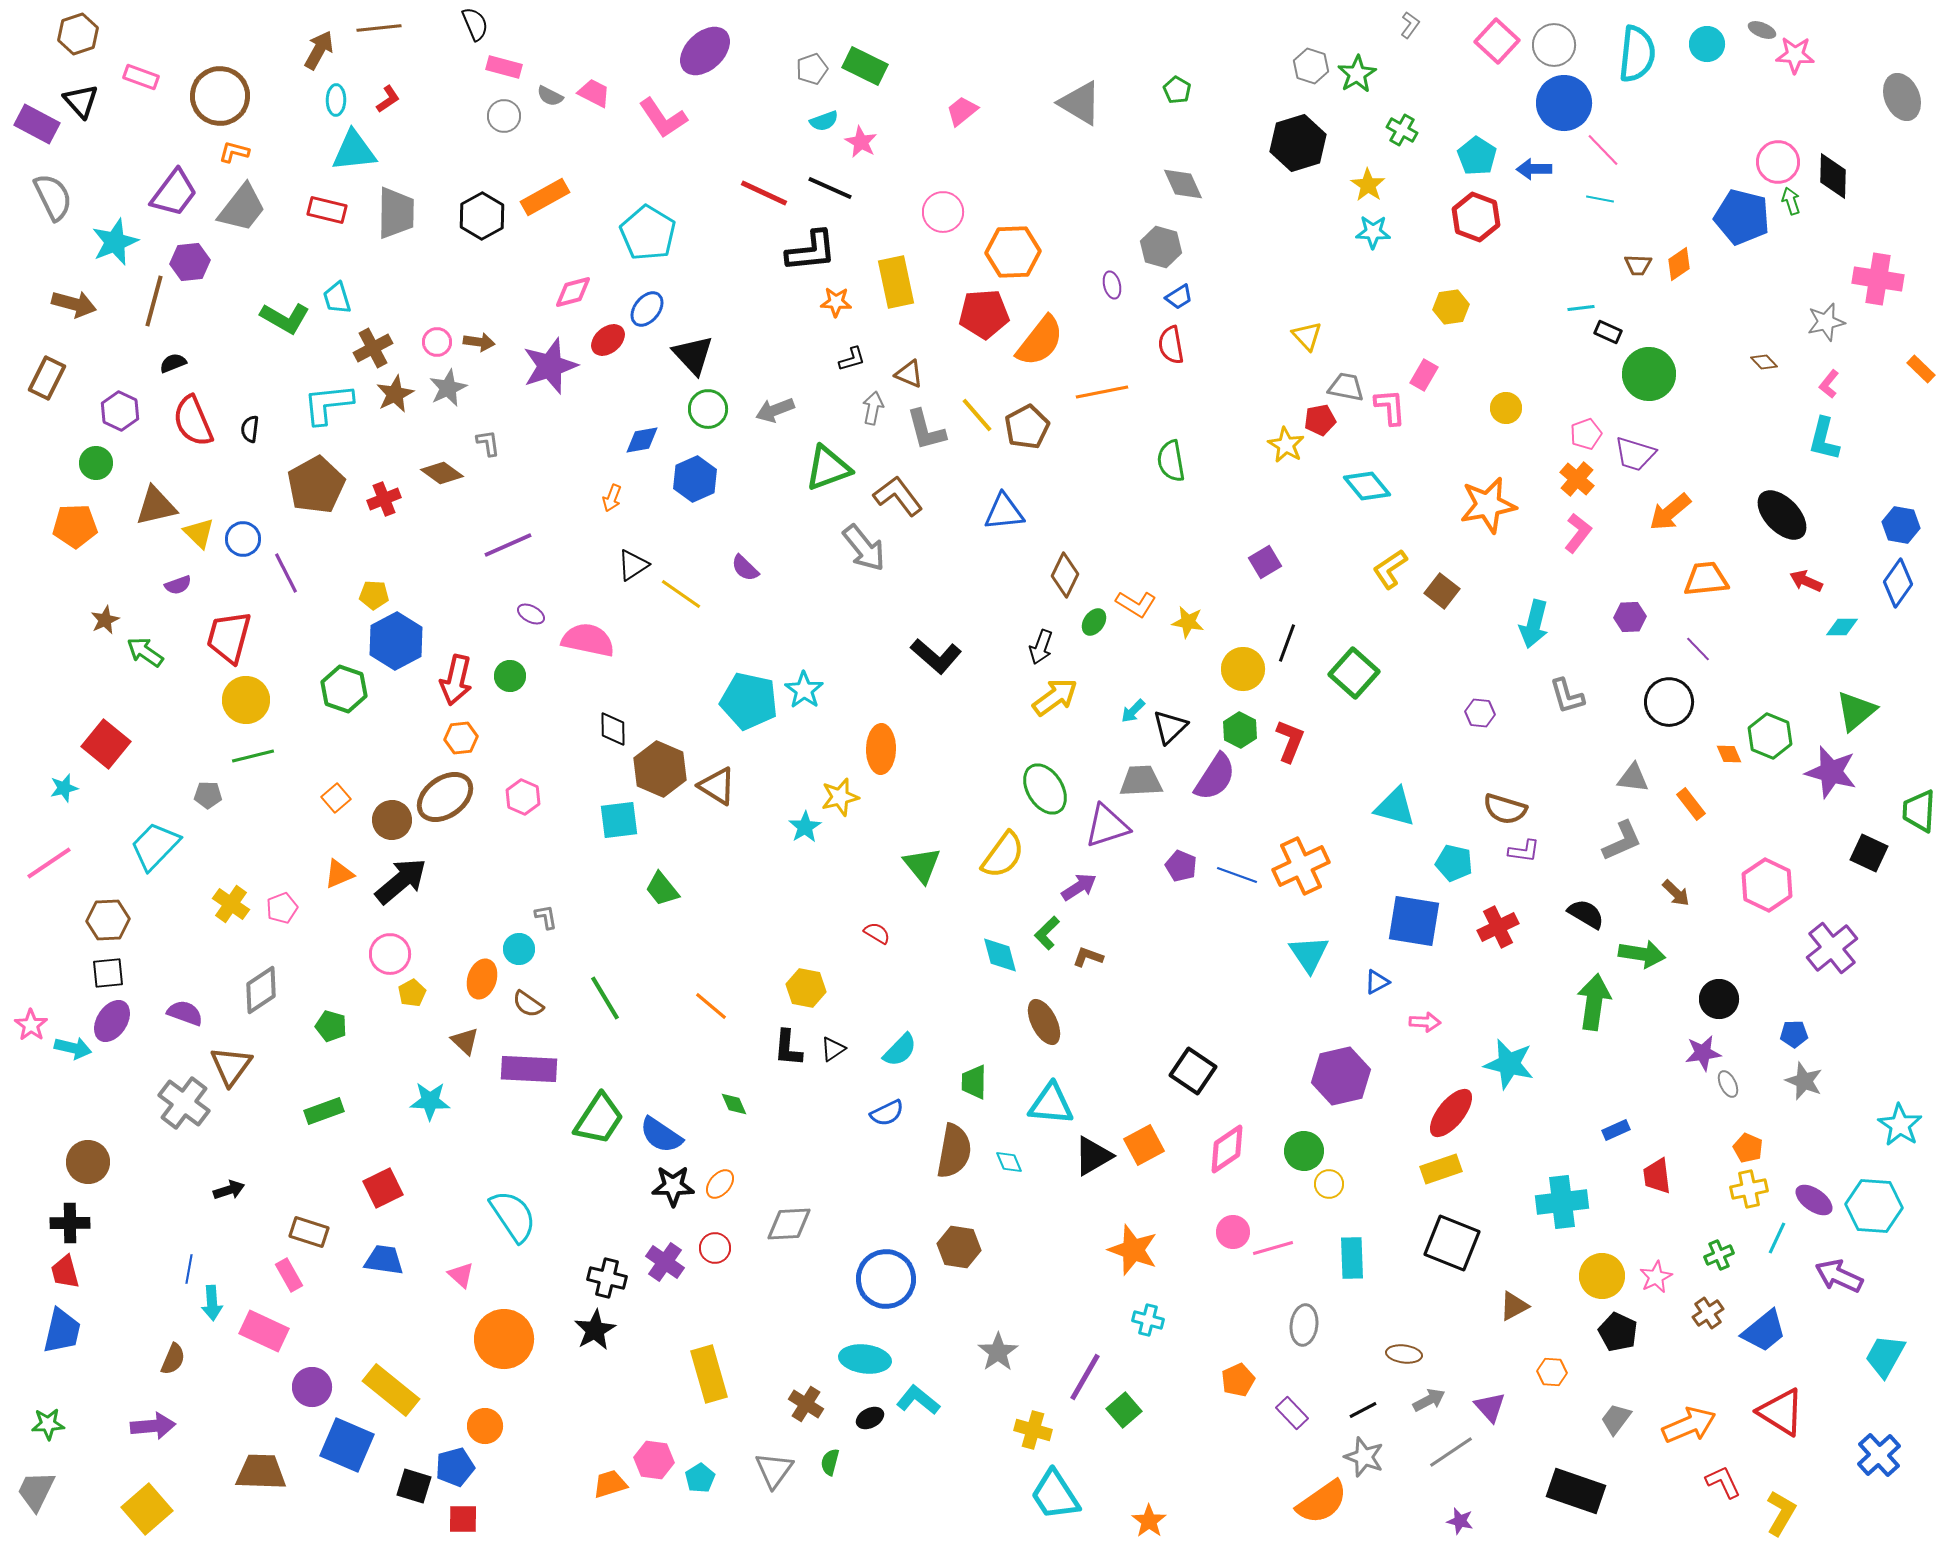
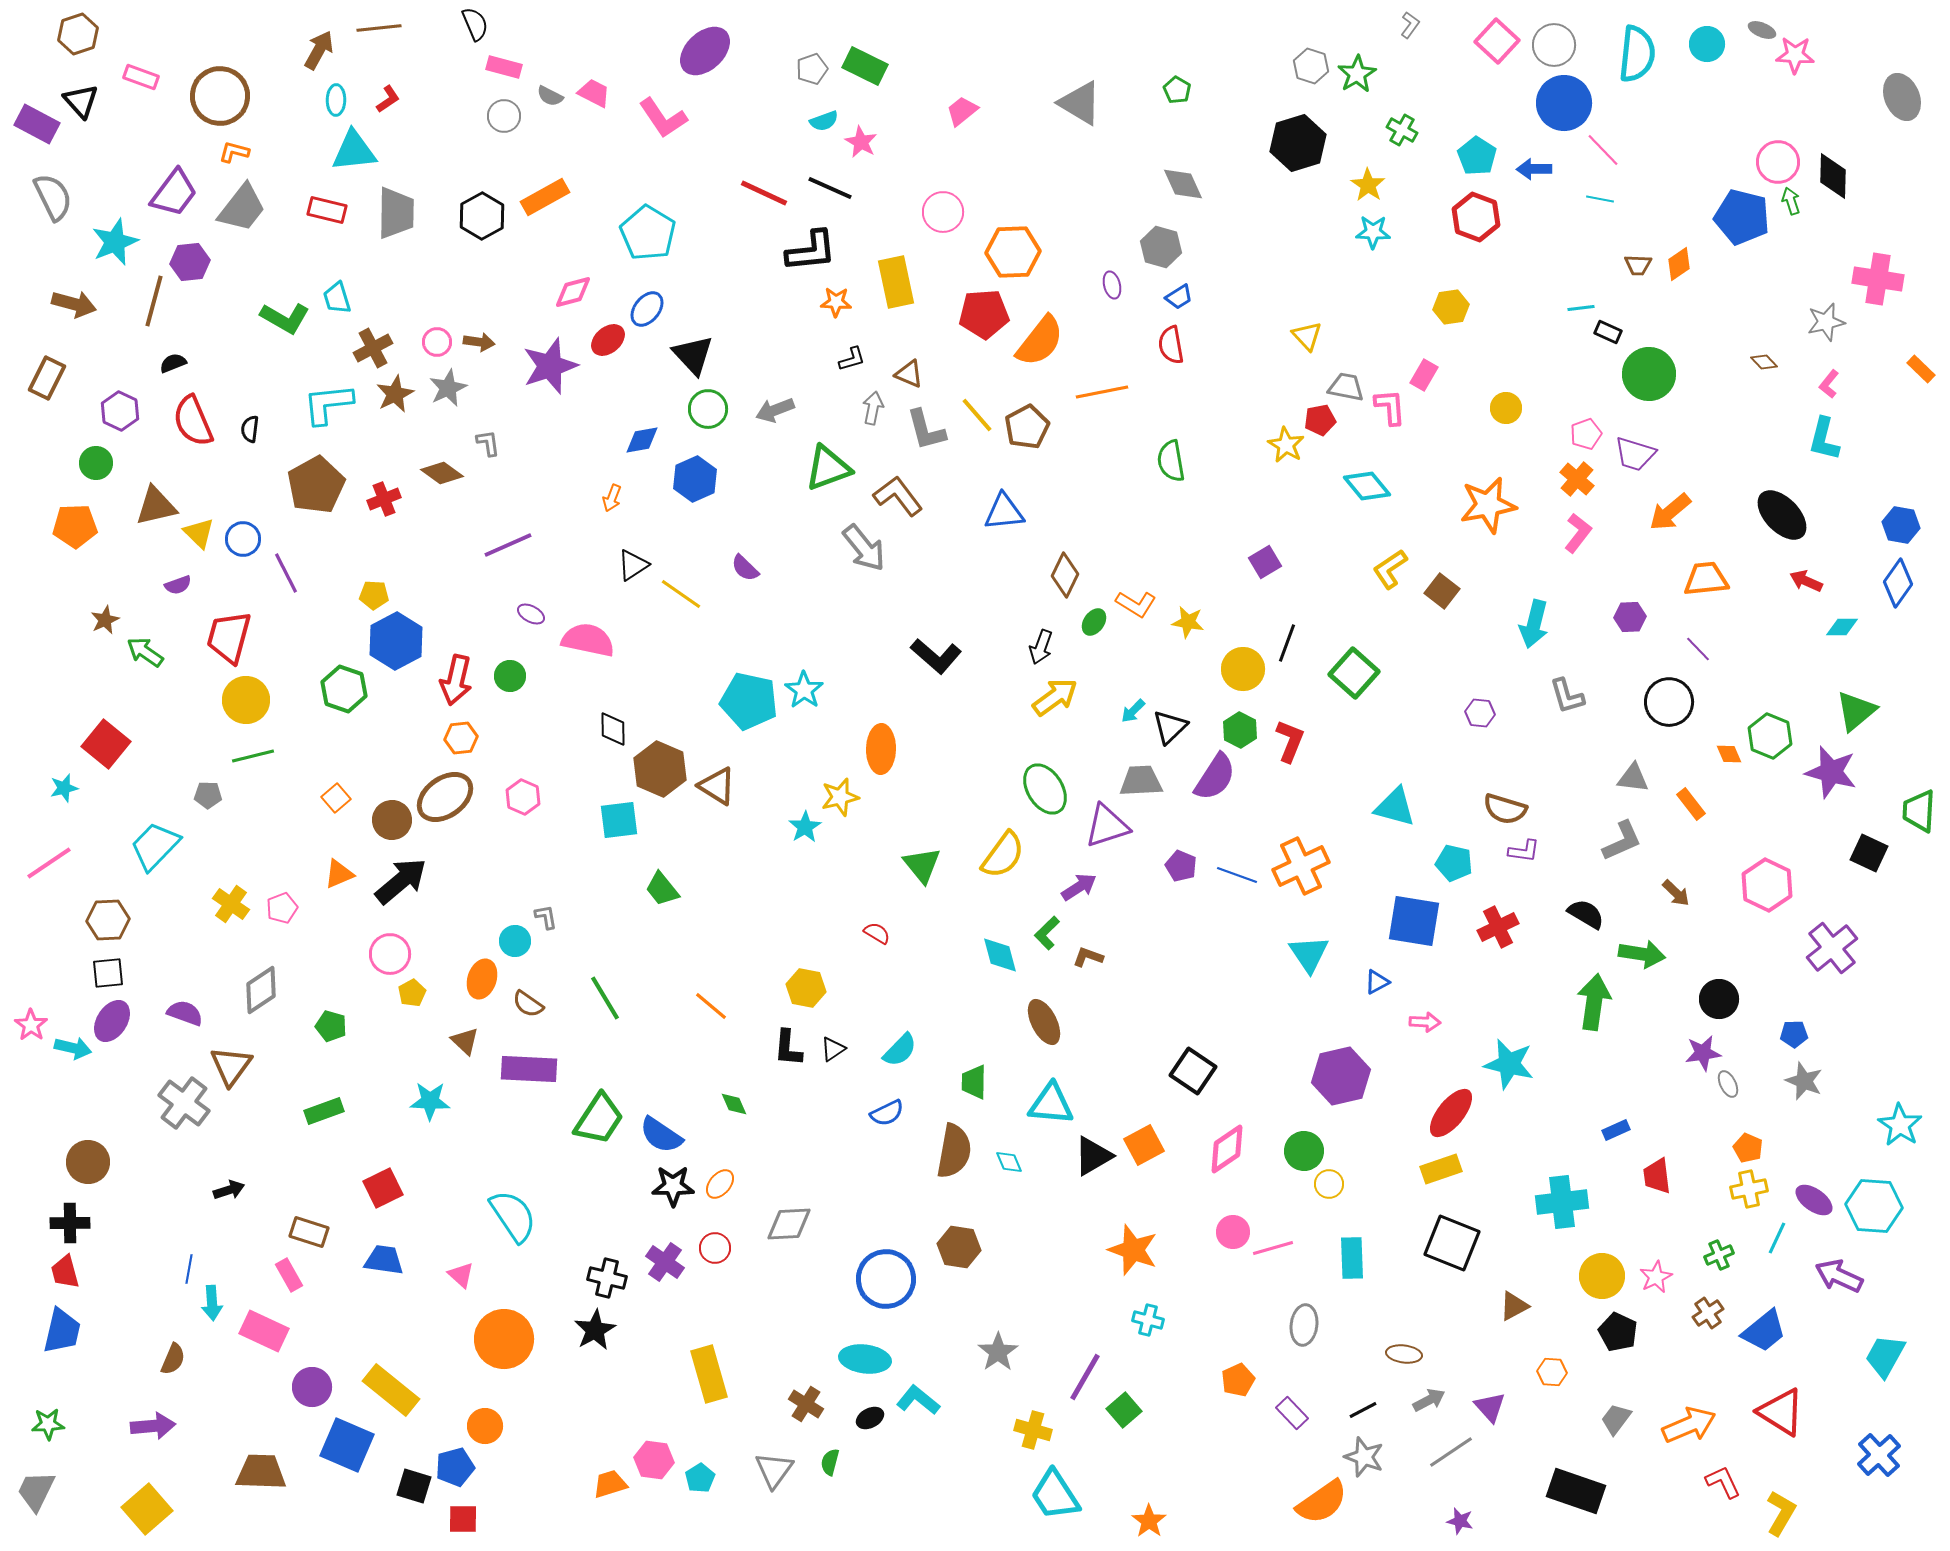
cyan circle at (519, 949): moved 4 px left, 8 px up
